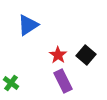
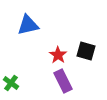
blue triangle: rotated 20 degrees clockwise
black square: moved 4 px up; rotated 24 degrees counterclockwise
